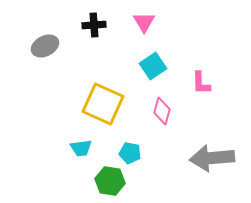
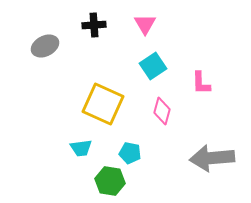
pink triangle: moved 1 px right, 2 px down
